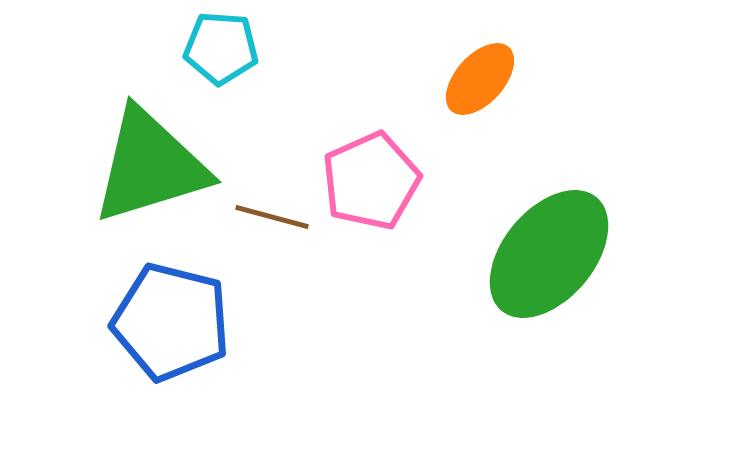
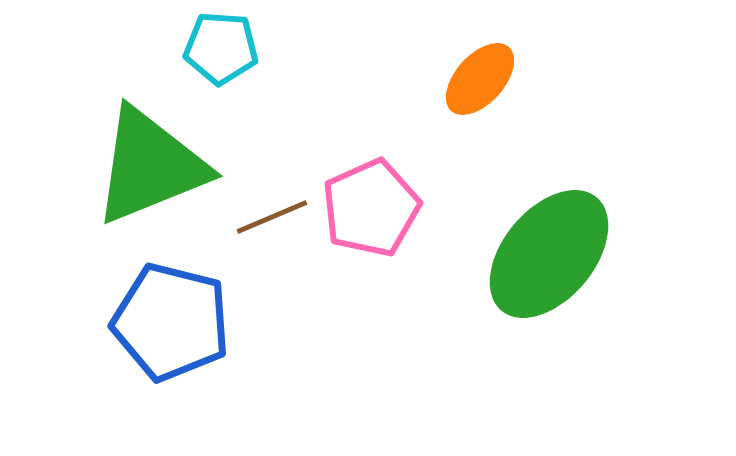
green triangle: rotated 5 degrees counterclockwise
pink pentagon: moved 27 px down
brown line: rotated 38 degrees counterclockwise
